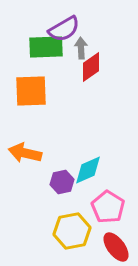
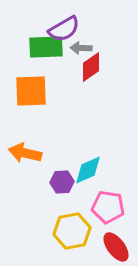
gray arrow: rotated 85 degrees counterclockwise
purple hexagon: rotated 10 degrees clockwise
pink pentagon: rotated 24 degrees counterclockwise
